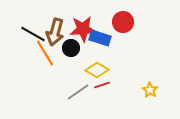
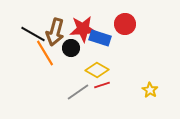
red circle: moved 2 px right, 2 px down
